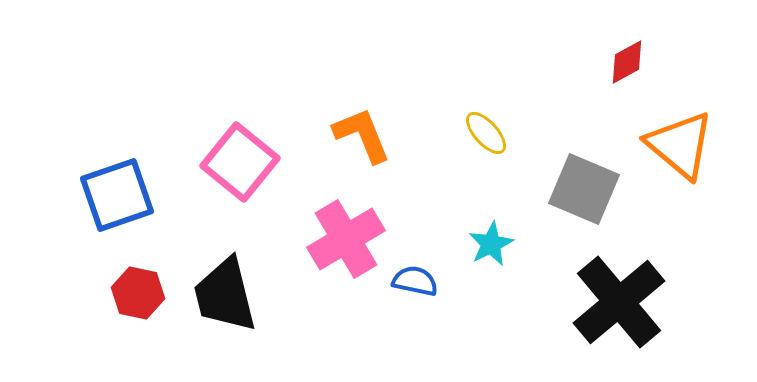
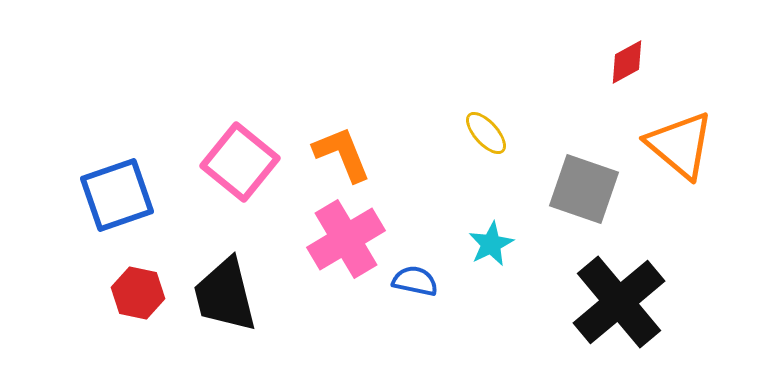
orange L-shape: moved 20 px left, 19 px down
gray square: rotated 4 degrees counterclockwise
